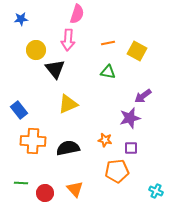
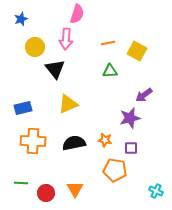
blue star: rotated 16 degrees counterclockwise
pink arrow: moved 2 px left, 1 px up
yellow circle: moved 1 px left, 3 px up
green triangle: moved 2 px right, 1 px up; rotated 14 degrees counterclockwise
purple arrow: moved 1 px right, 1 px up
blue rectangle: moved 4 px right, 2 px up; rotated 66 degrees counterclockwise
black semicircle: moved 6 px right, 5 px up
orange pentagon: moved 2 px left, 1 px up; rotated 15 degrees clockwise
orange triangle: rotated 12 degrees clockwise
red circle: moved 1 px right
